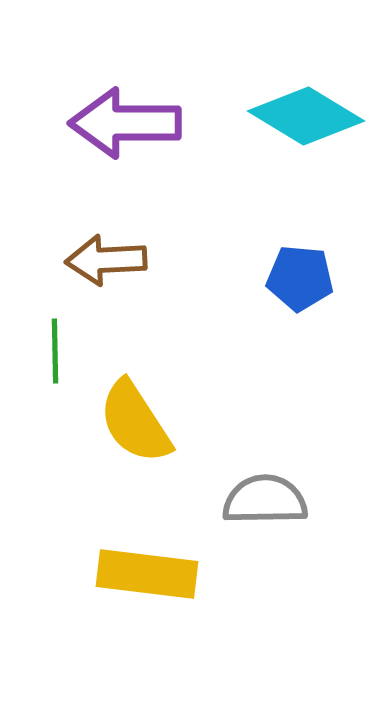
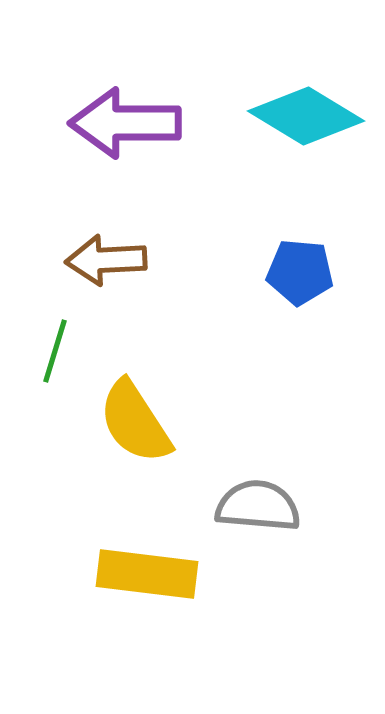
blue pentagon: moved 6 px up
green line: rotated 18 degrees clockwise
gray semicircle: moved 7 px left, 6 px down; rotated 6 degrees clockwise
